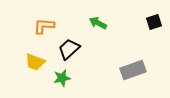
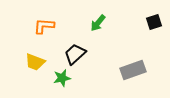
green arrow: rotated 78 degrees counterclockwise
black trapezoid: moved 6 px right, 5 px down
